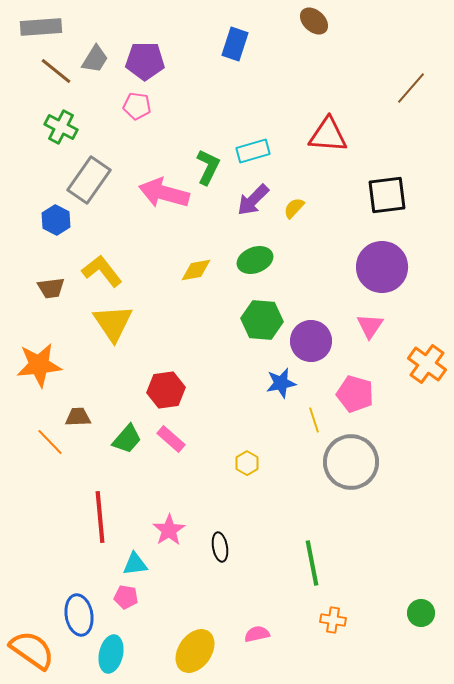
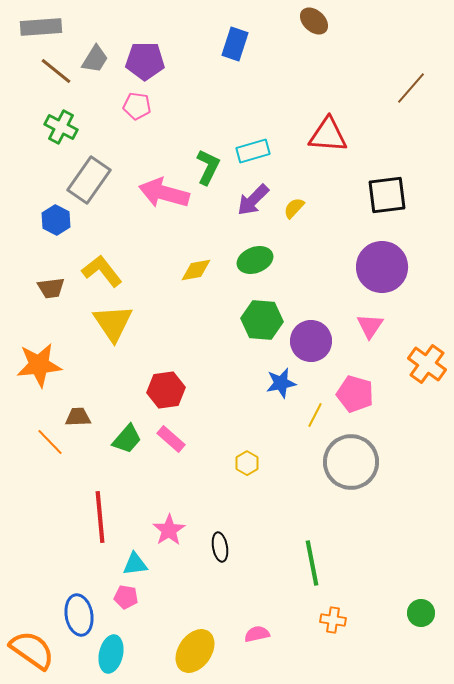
yellow line at (314, 420): moved 1 px right, 5 px up; rotated 45 degrees clockwise
